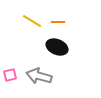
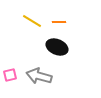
orange line: moved 1 px right
